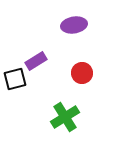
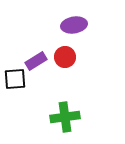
red circle: moved 17 px left, 16 px up
black square: rotated 10 degrees clockwise
green cross: rotated 24 degrees clockwise
